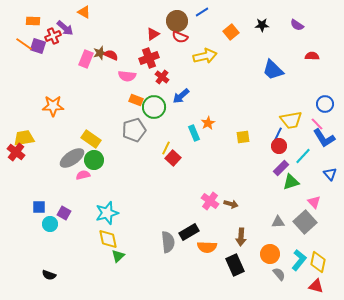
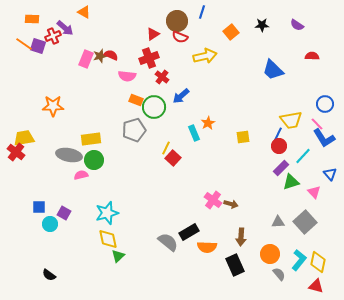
blue line at (202, 12): rotated 40 degrees counterclockwise
orange rectangle at (33, 21): moved 1 px left, 2 px up
brown star at (100, 53): moved 3 px down
yellow rectangle at (91, 139): rotated 42 degrees counterclockwise
gray ellipse at (72, 158): moved 3 px left, 3 px up; rotated 45 degrees clockwise
pink semicircle at (83, 175): moved 2 px left
pink cross at (210, 201): moved 3 px right, 1 px up
pink triangle at (314, 202): moved 10 px up
gray semicircle at (168, 242): rotated 45 degrees counterclockwise
black semicircle at (49, 275): rotated 16 degrees clockwise
